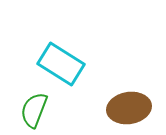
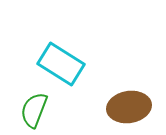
brown ellipse: moved 1 px up
